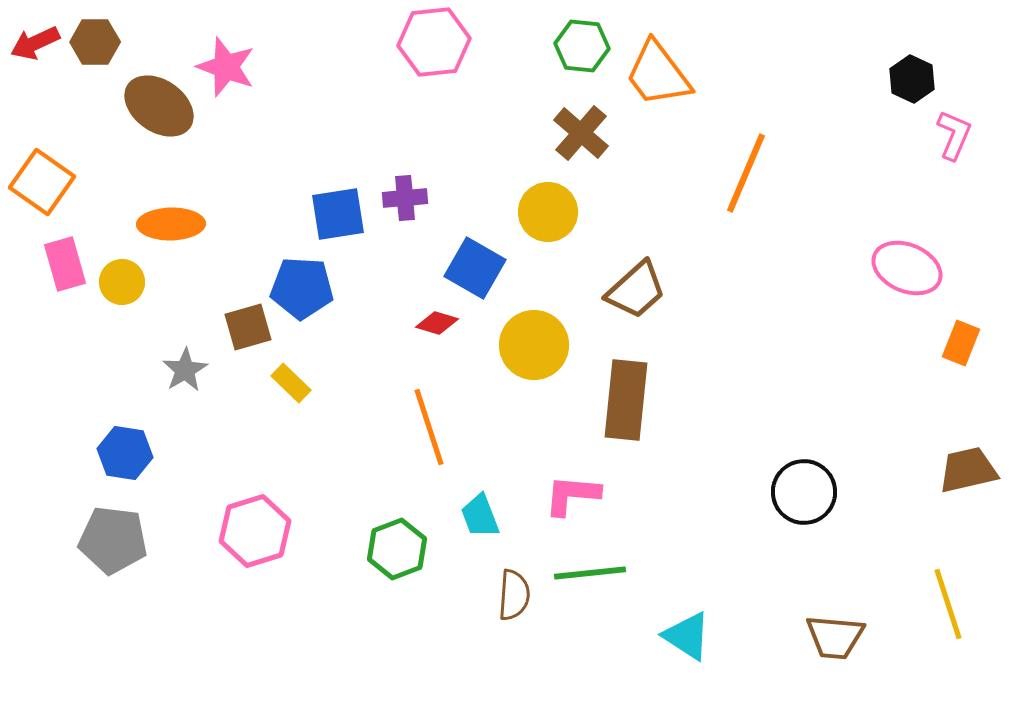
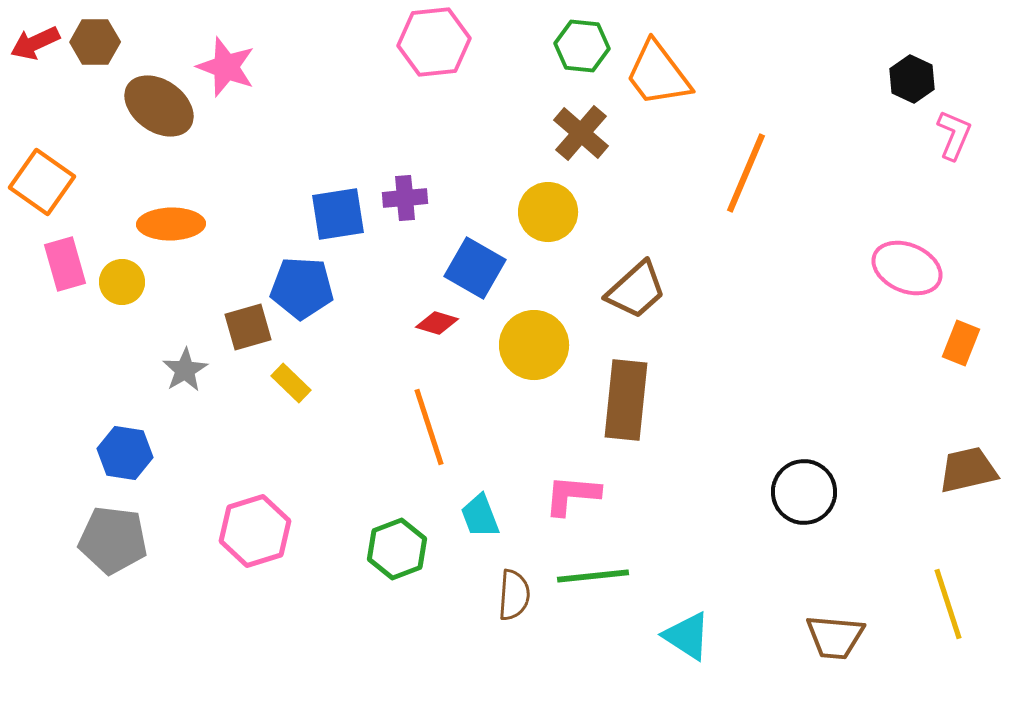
green line at (590, 573): moved 3 px right, 3 px down
